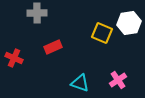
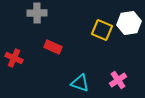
yellow square: moved 3 px up
red rectangle: rotated 48 degrees clockwise
